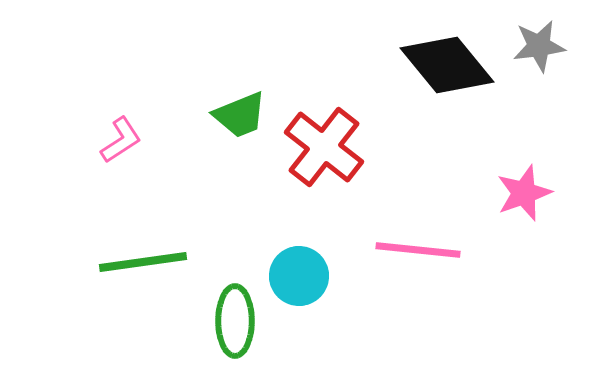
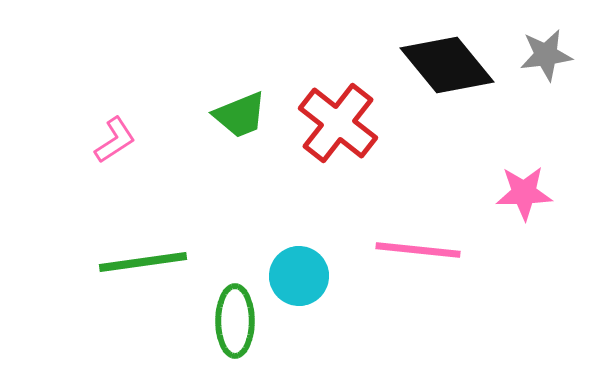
gray star: moved 7 px right, 9 px down
pink L-shape: moved 6 px left
red cross: moved 14 px right, 24 px up
pink star: rotated 18 degrees clockwise
